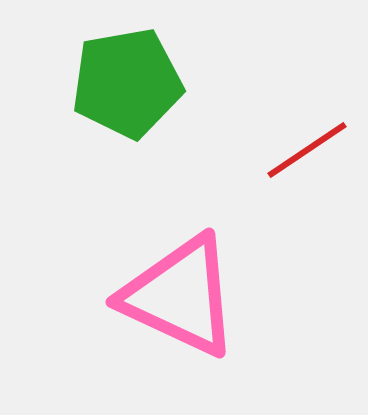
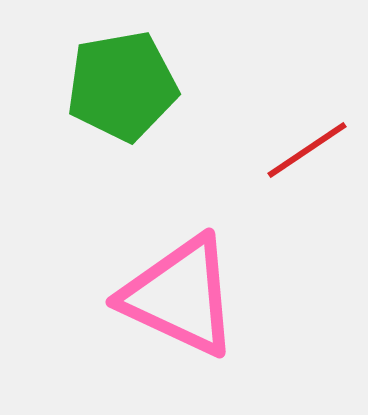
green pentagon: moved 5 px left, 3 px down
